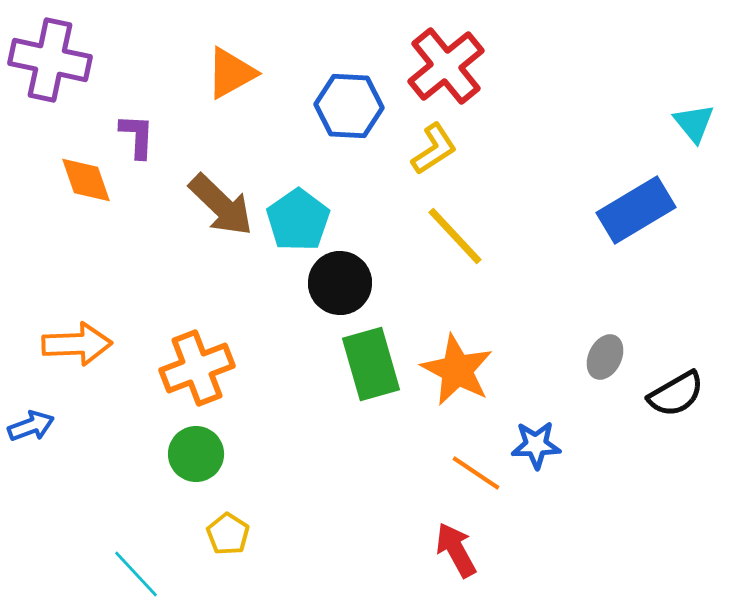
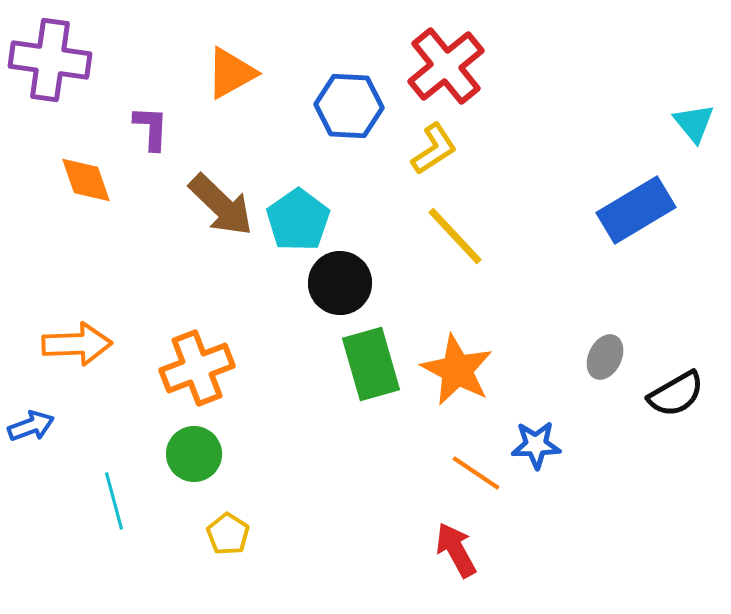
purple cross: rotated 4 degrees counterclockwise
purple L-shape: moved 14 px right, 8 px up
green circle: moved 2 px left
cyan line: moved 22 px left, 73 px up; rotated 28 degrees clockwise
